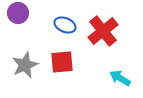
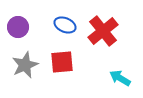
purple circle: moved 14 px down
